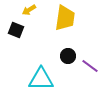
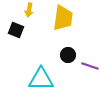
yellow arrow: rotated 48 degrees counterclockwise
yellow trapezoid: moved 2 px left
black circle: moved 1 px up
purple line: rotated 18 degrees counterclockwise
